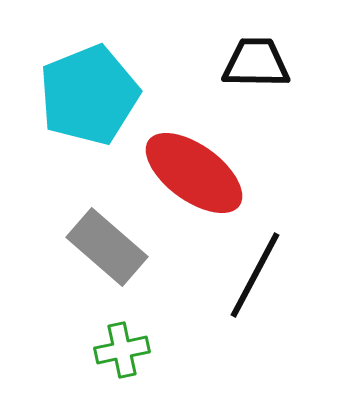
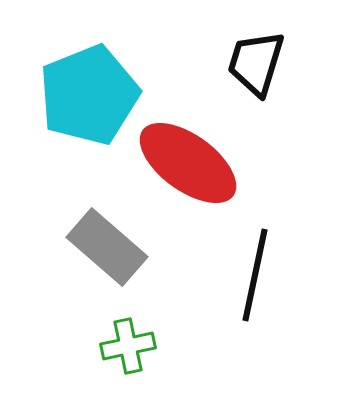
black trapezoid: rotated 74 degrees counterclockwise
red ellipse: moved 6 px left, 10 px up
black line: rotated 16 degrees counterclockwise
green cross: moved 6 px right, 4 px up
